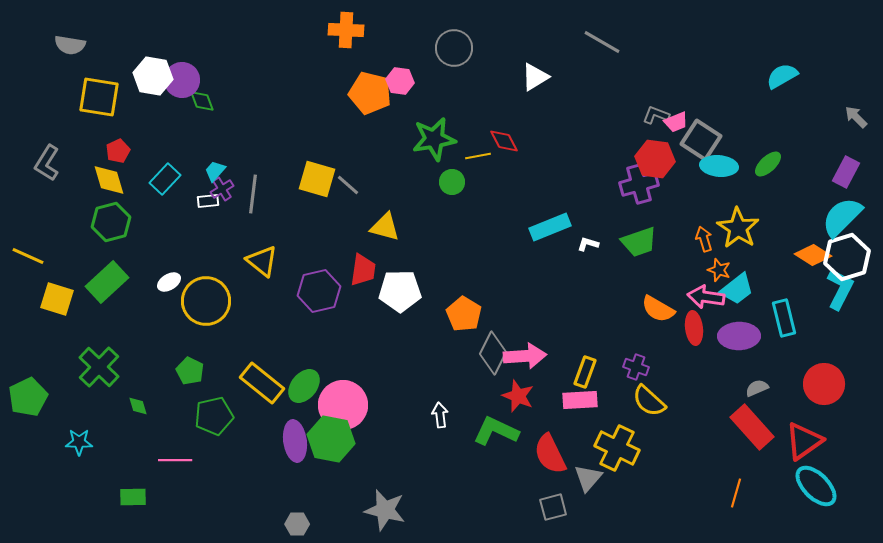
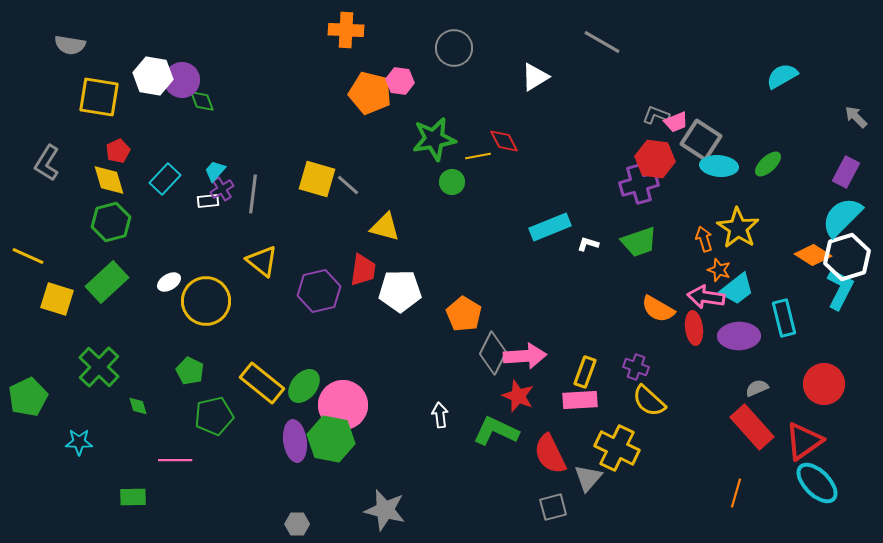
cyan ellipse at (816, 486): moved 1 px right, 3 px up
